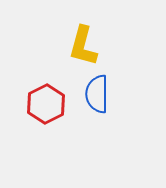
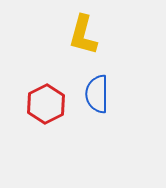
yellow L-shape: moved 11 px up
